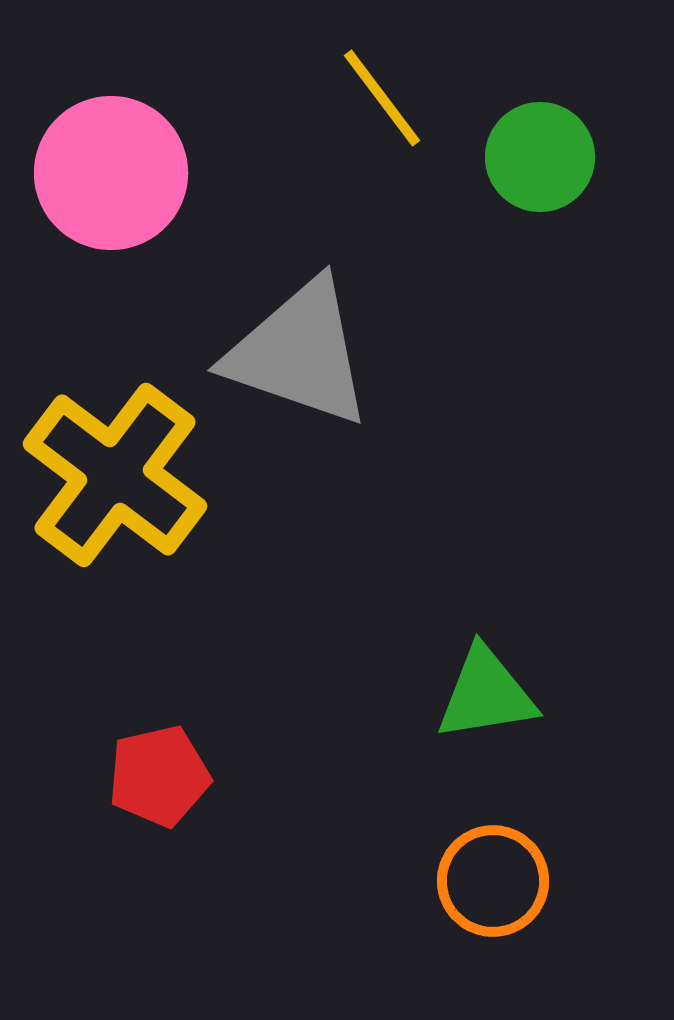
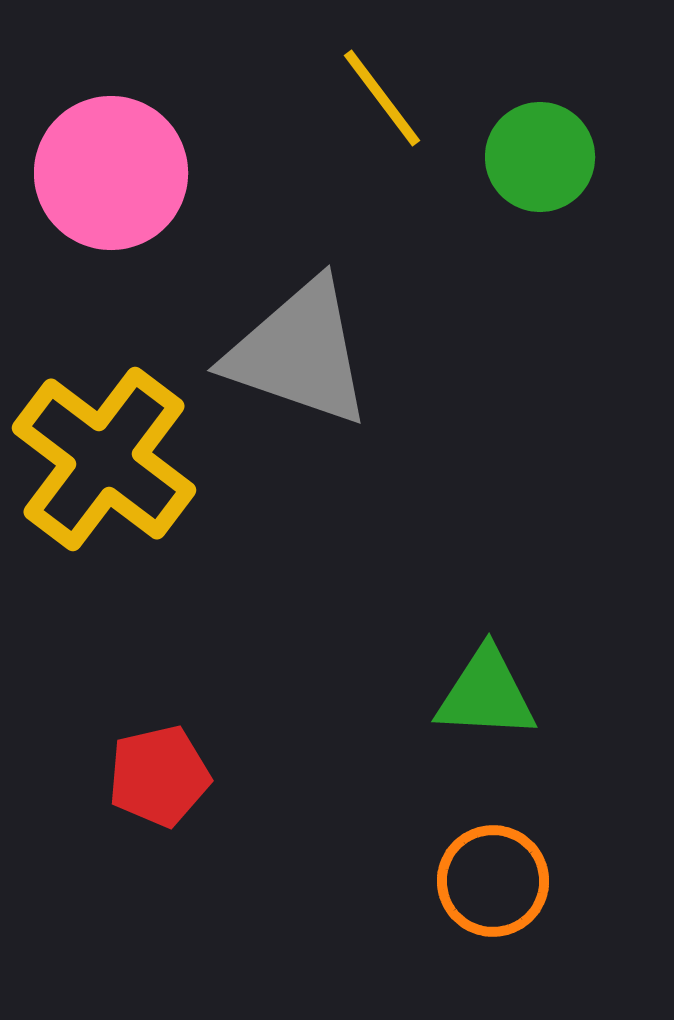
yellow cross: moved 11 px left, 16 px up
green triangle: rotated 12 degrees clockwise
